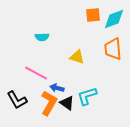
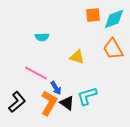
orange trapezoid: rotated 25 degrees counterclockwise
blue arrow: moved 1 px left; rotated 136 degrees counterclockwise
black L-shape: moved 2 px down; rotated 100 degrees counterclockwise
